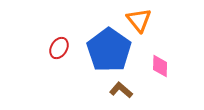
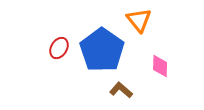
blue pentagon: moved 7 px left
